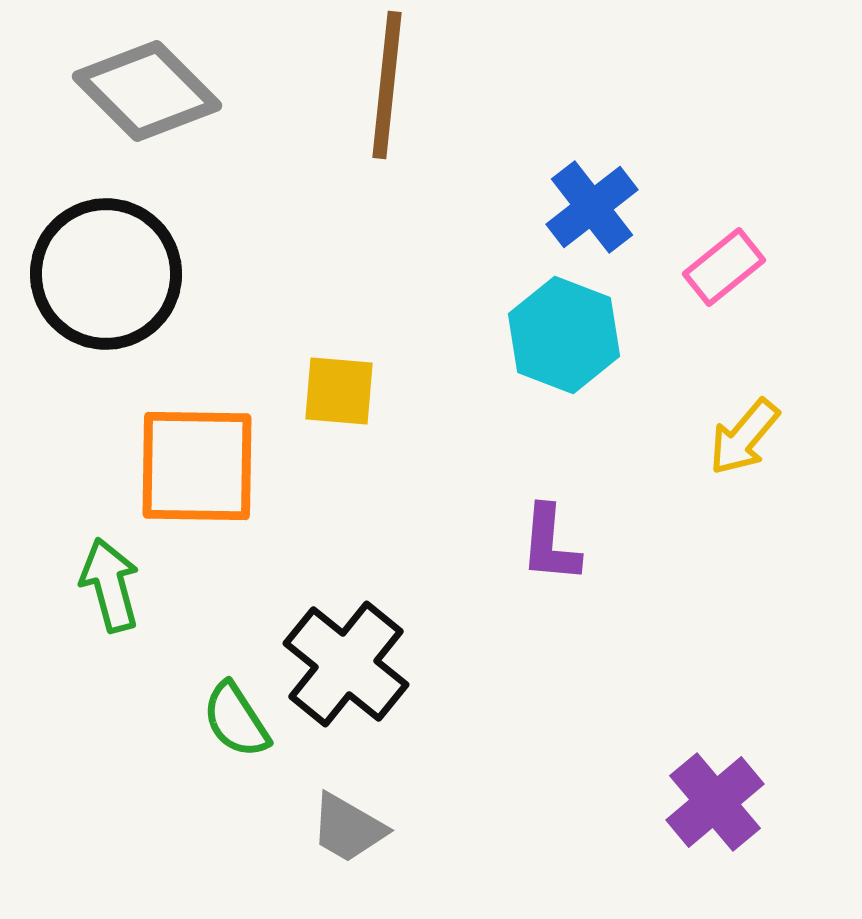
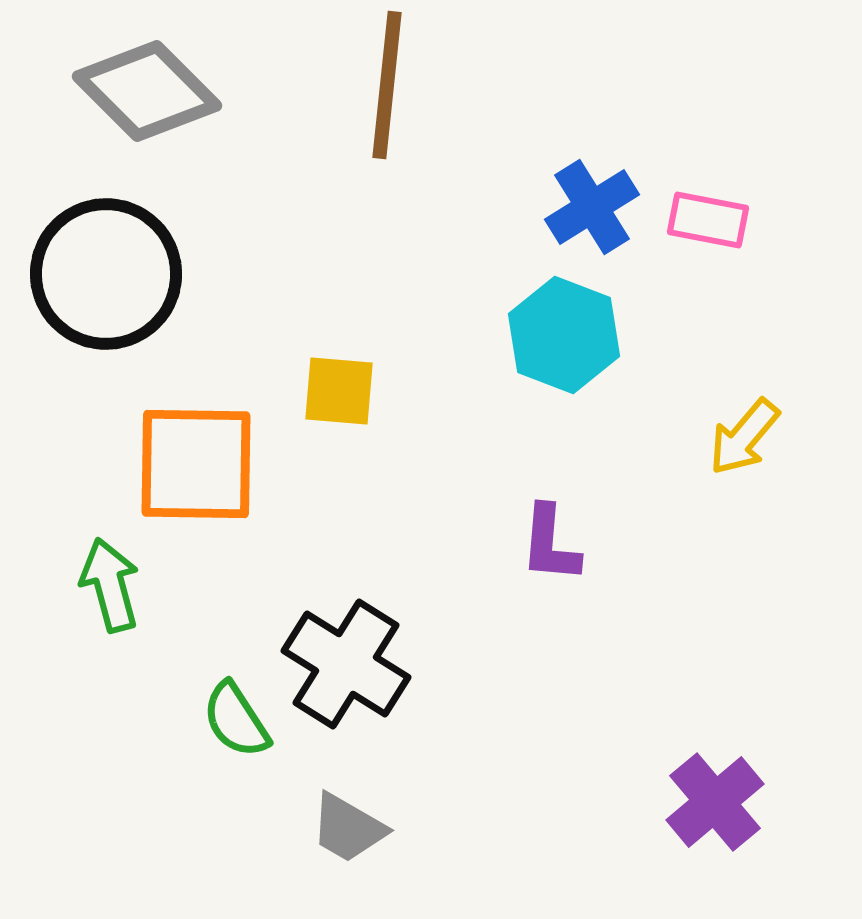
blue cross: rotated 6 degrees clockwise
pink rectangle: moved 16 px left, 47 px up; rotated 50 degrees clockwise
orange square: moved 1 px left, 2 px up
black cross: rotated 7 degrees counterclockwise
